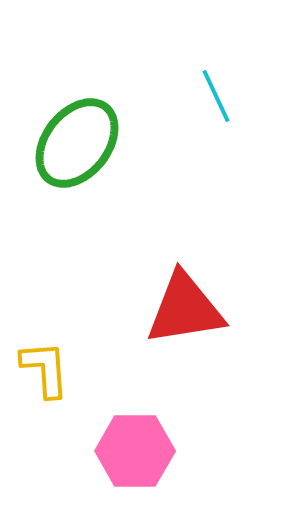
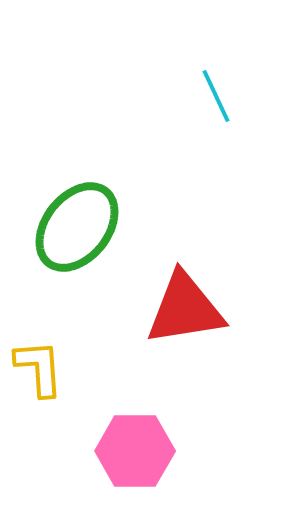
green ellipse: moved 84 px down
yellow L-shape: moved 6 px left, 1 px up
